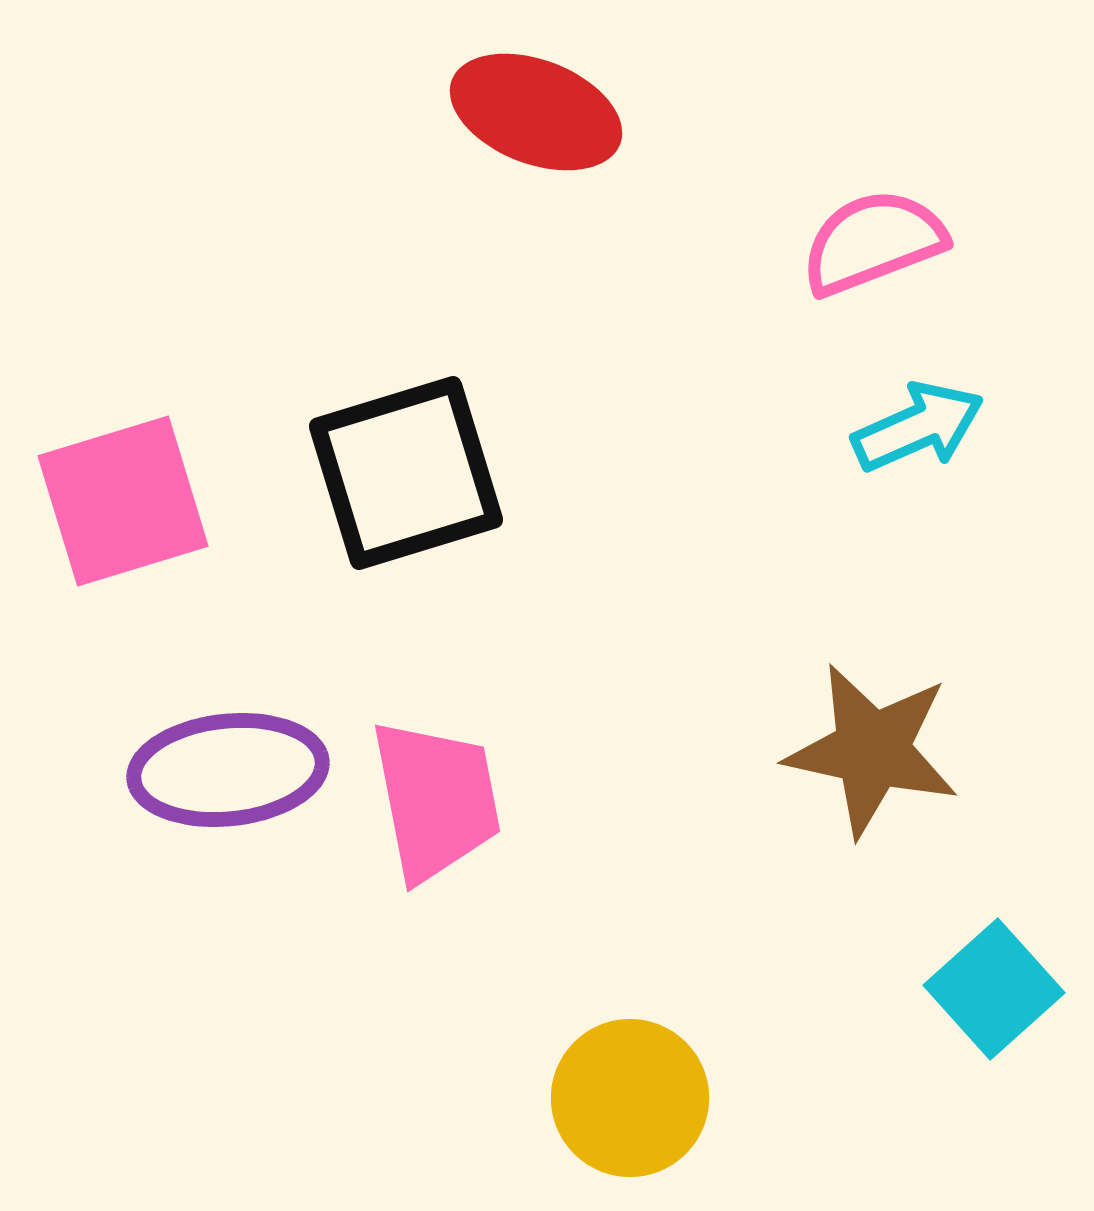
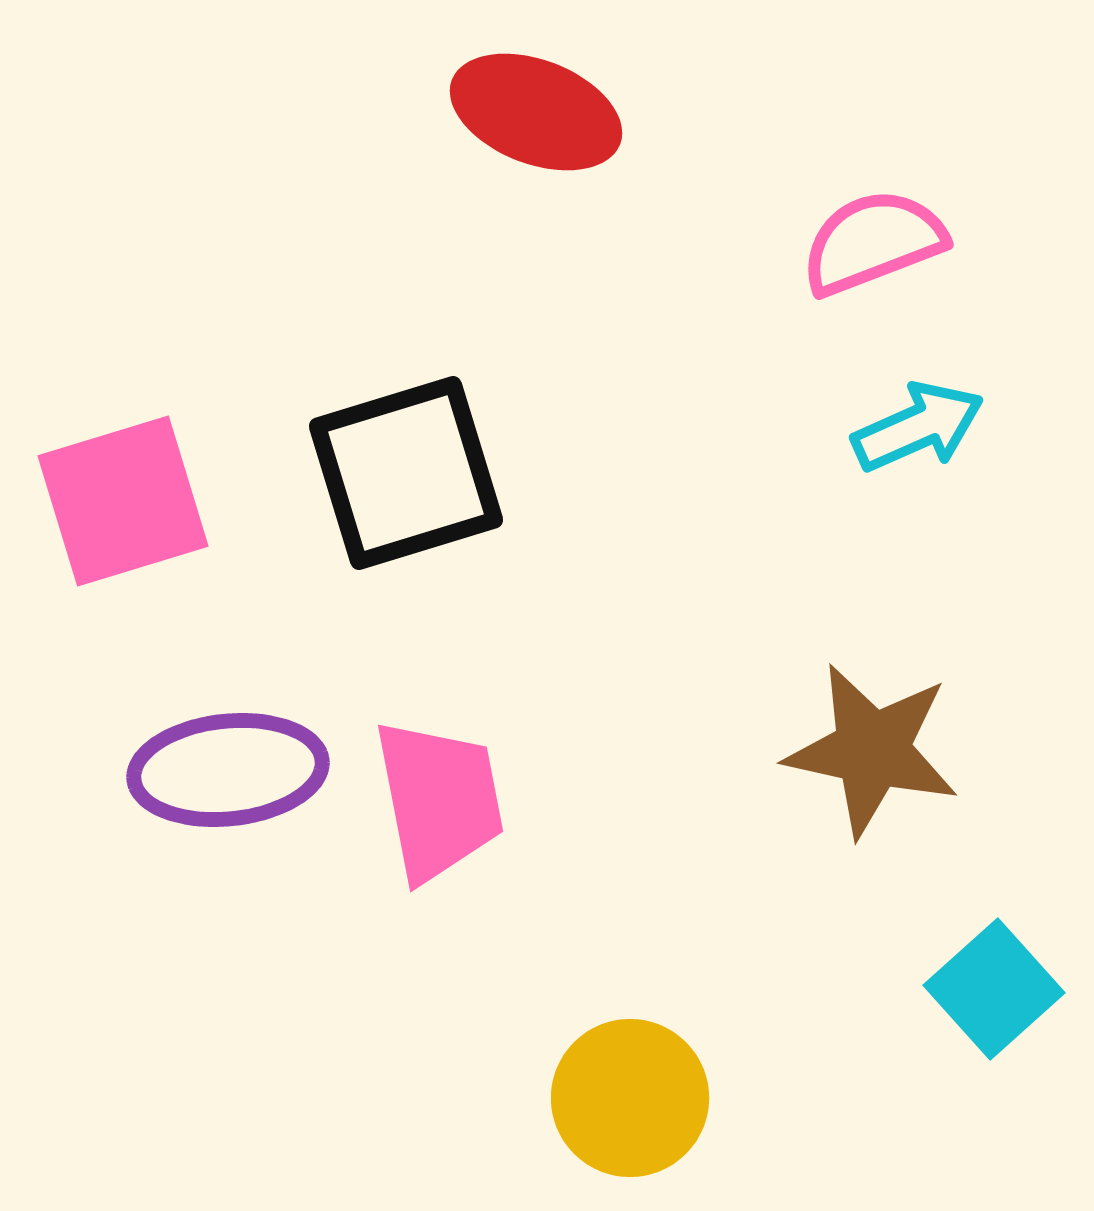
pink trapezoid: moved 3 px right
